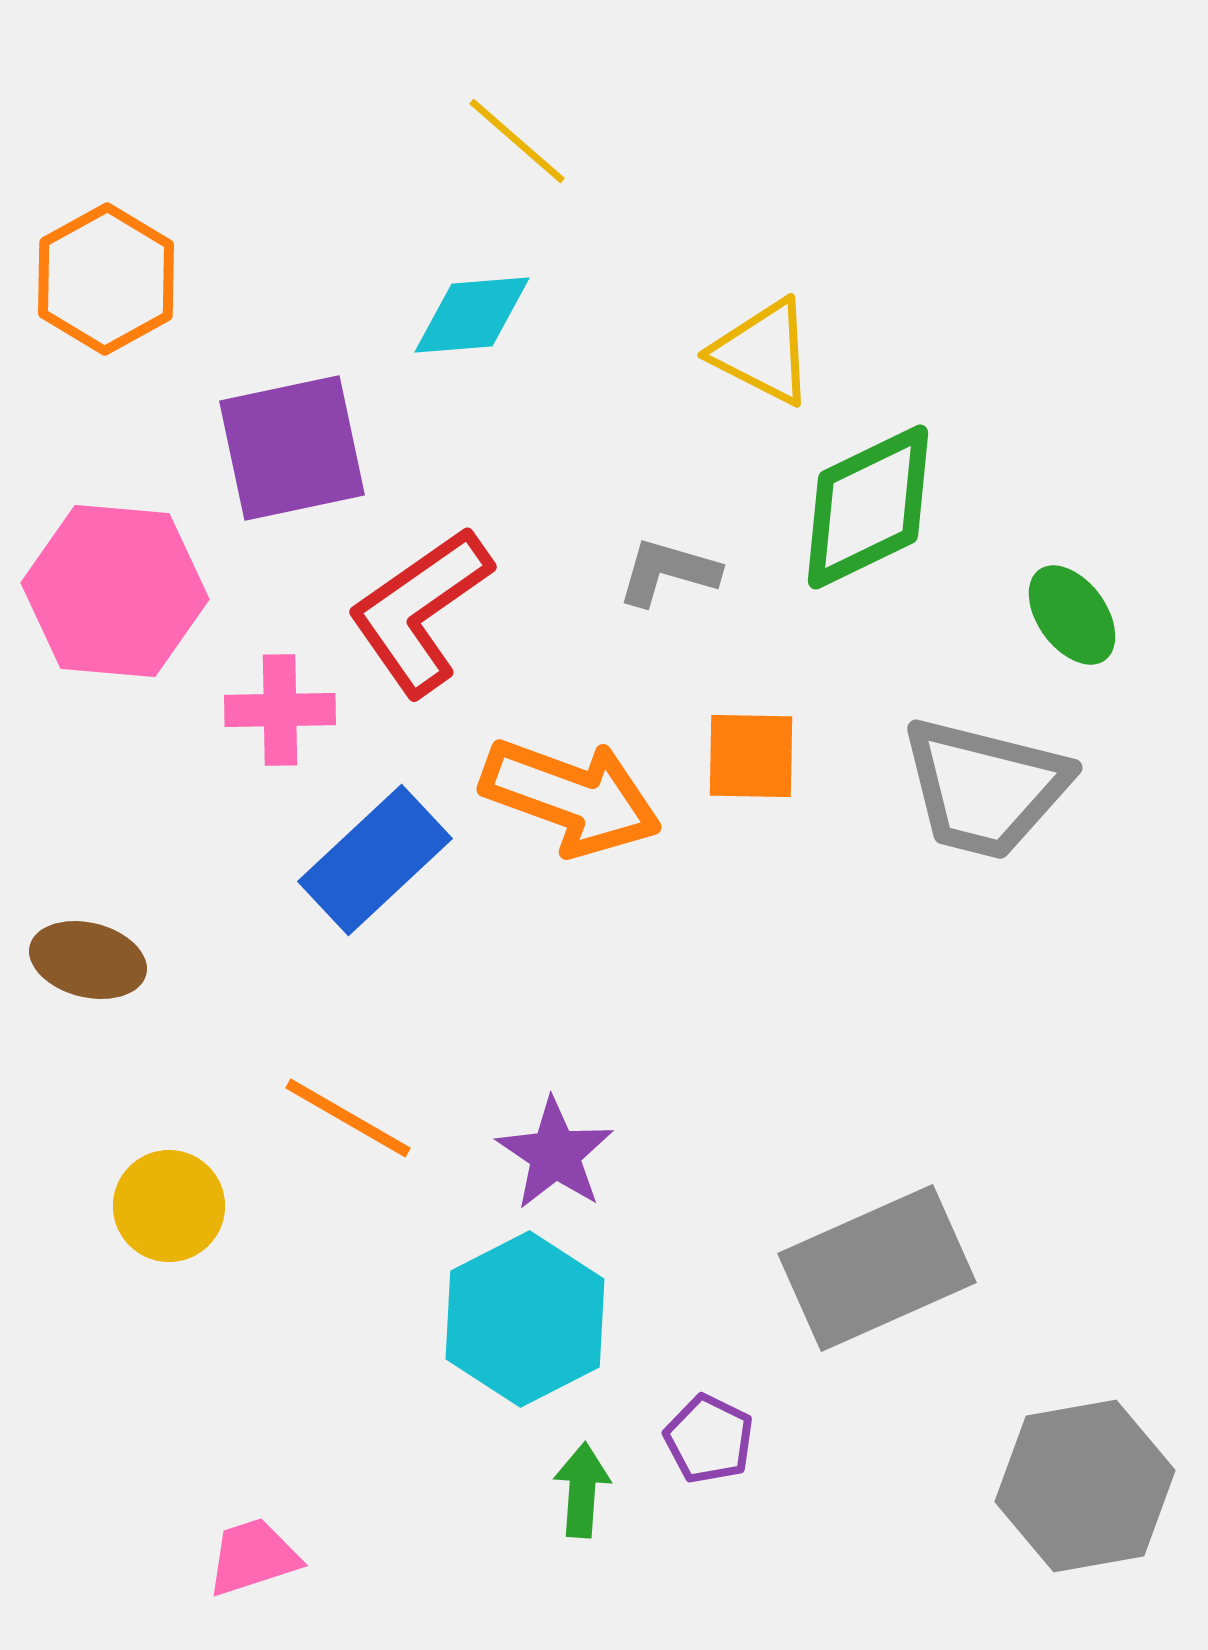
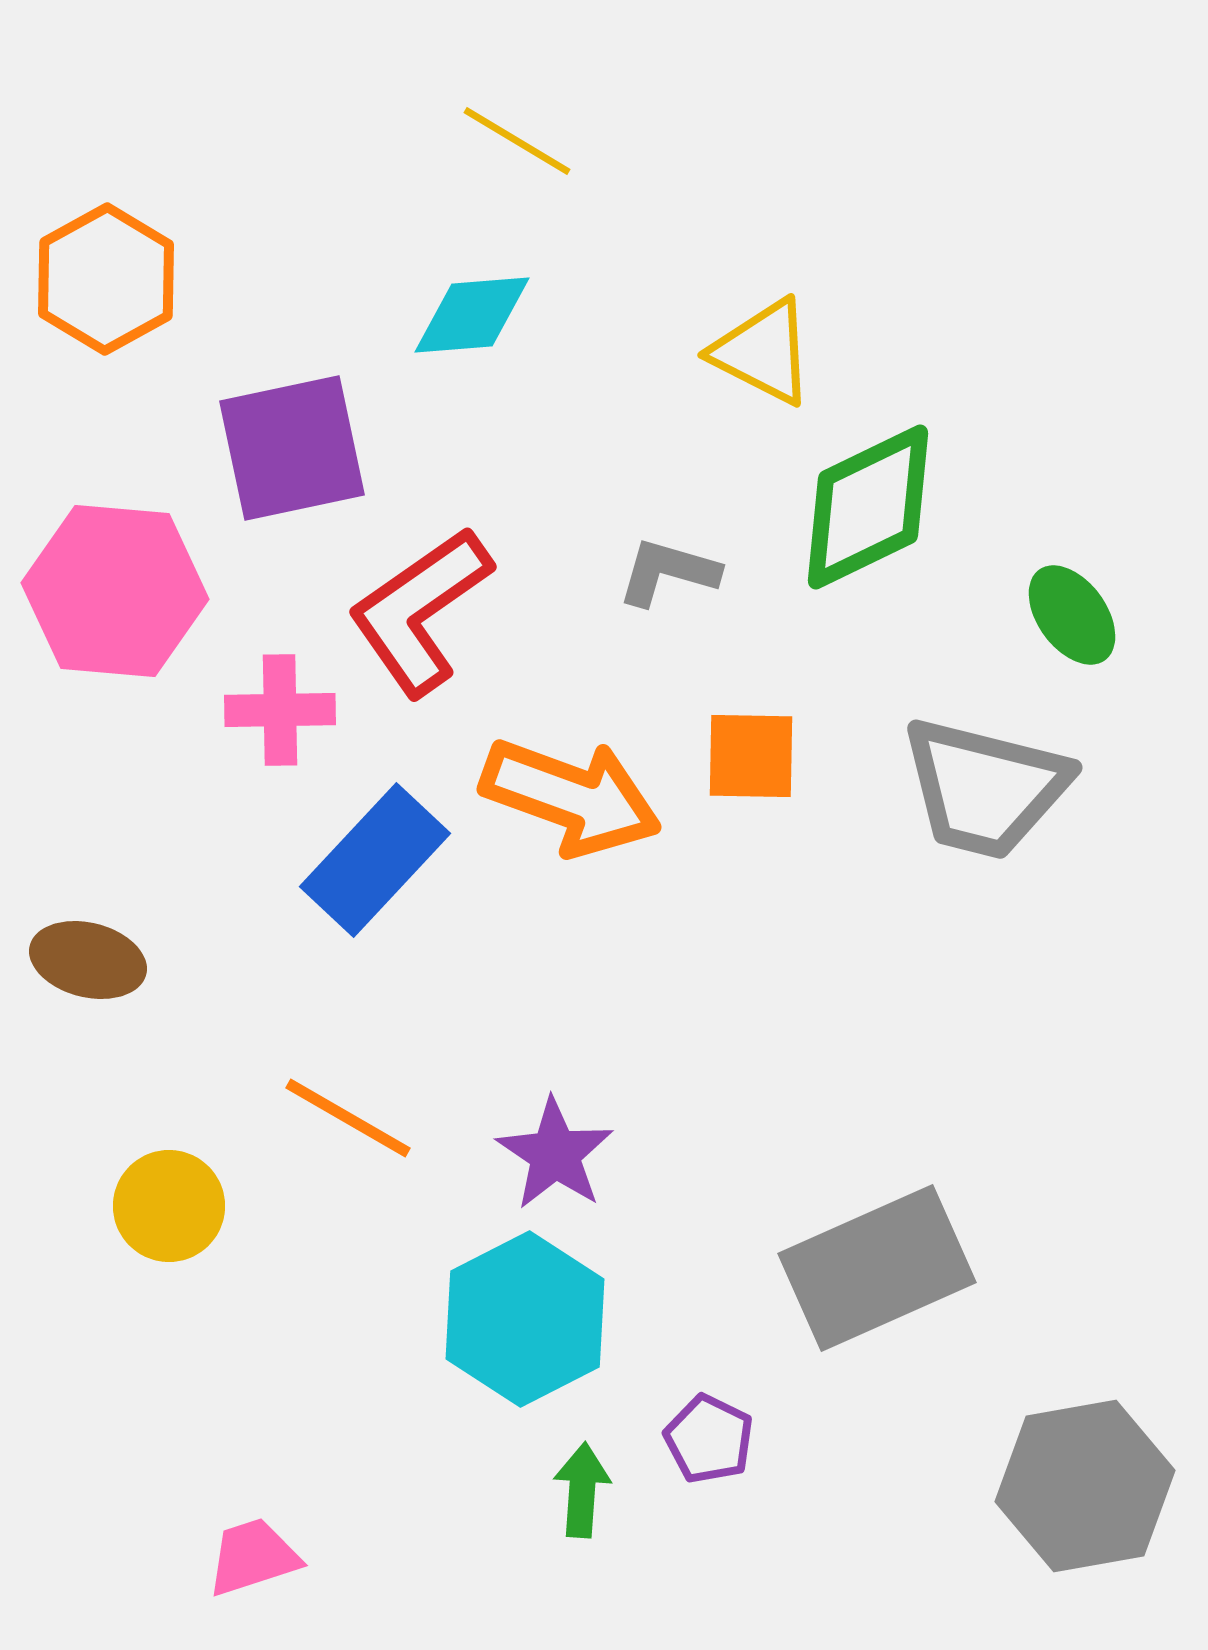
yellow line: rotated 10 degrees counterclockwise
blue rectangle: rotated 4 degrees counterclockwise
